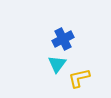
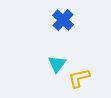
blue cross: moved 19 px up; rotated 20 degrees counterclockwise
